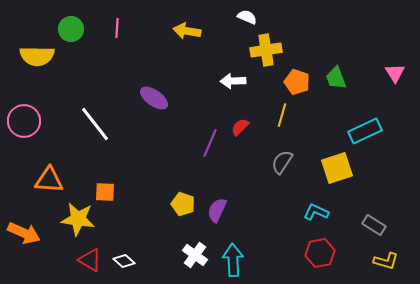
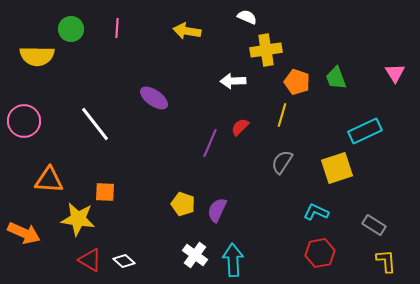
yellow L-shape: rotated 110 degrees counterclockwise
